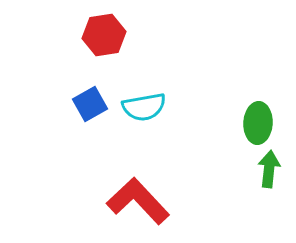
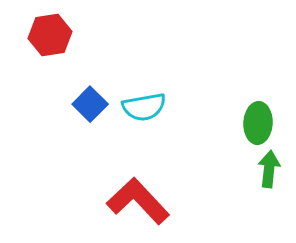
red hexagon: moved 54 px left
blue square: rotated 16 degrees counterclockwise
